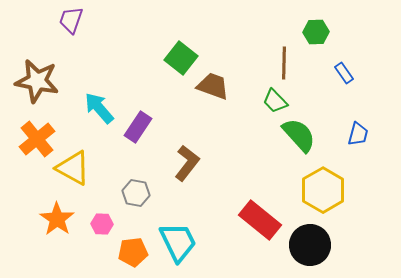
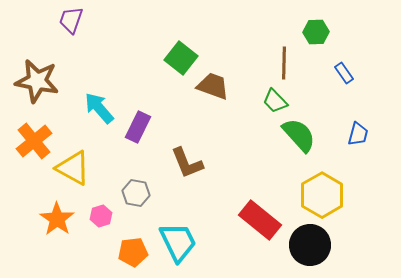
purple rectangle: rotated 8 degrees counterclockwise
orange cross: moved 3 px left, 2 px down
brown L-shape: rotated 120 degrees clockwise
yellow hexagon: moved 1 px left, 5 px down
pink hexagon: moved 1 px left, 8 px up; rotated 20 degrees counterclockwise
